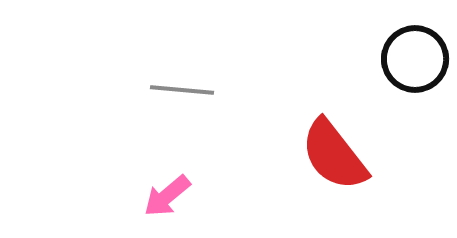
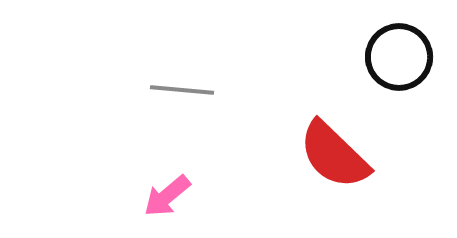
black circle: moved 16 px left, 2 px up
red semicircle: rotated 8 degrees counterclockwise
